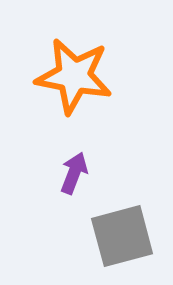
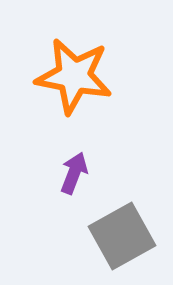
gray square: rotated 14 degrees counterclockwise
